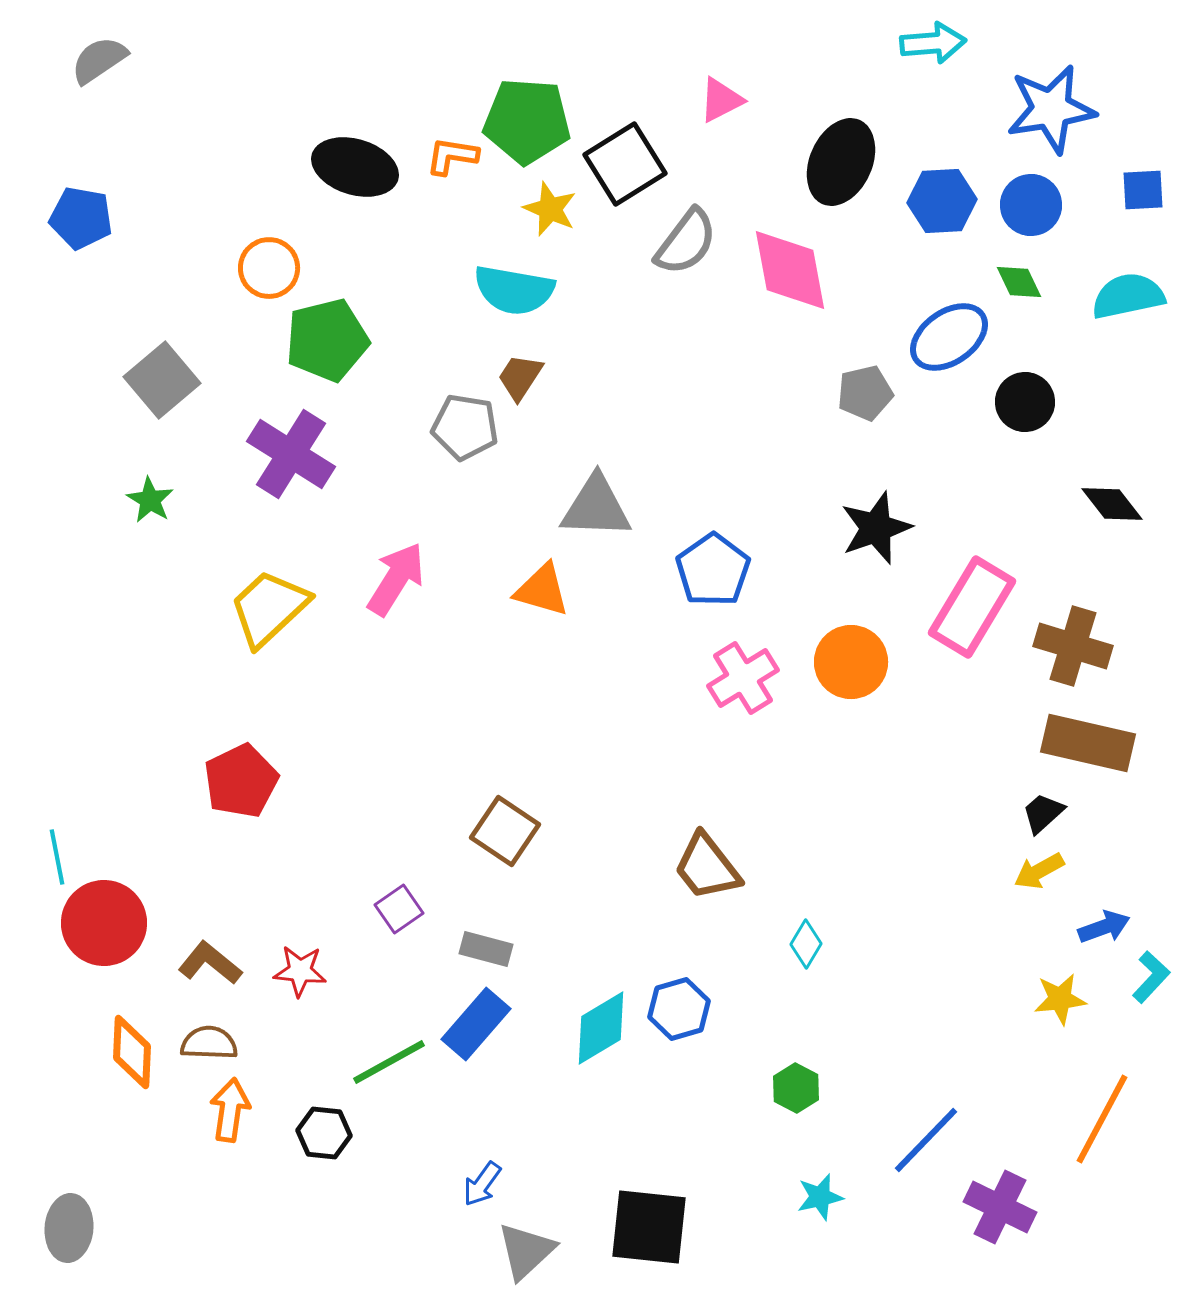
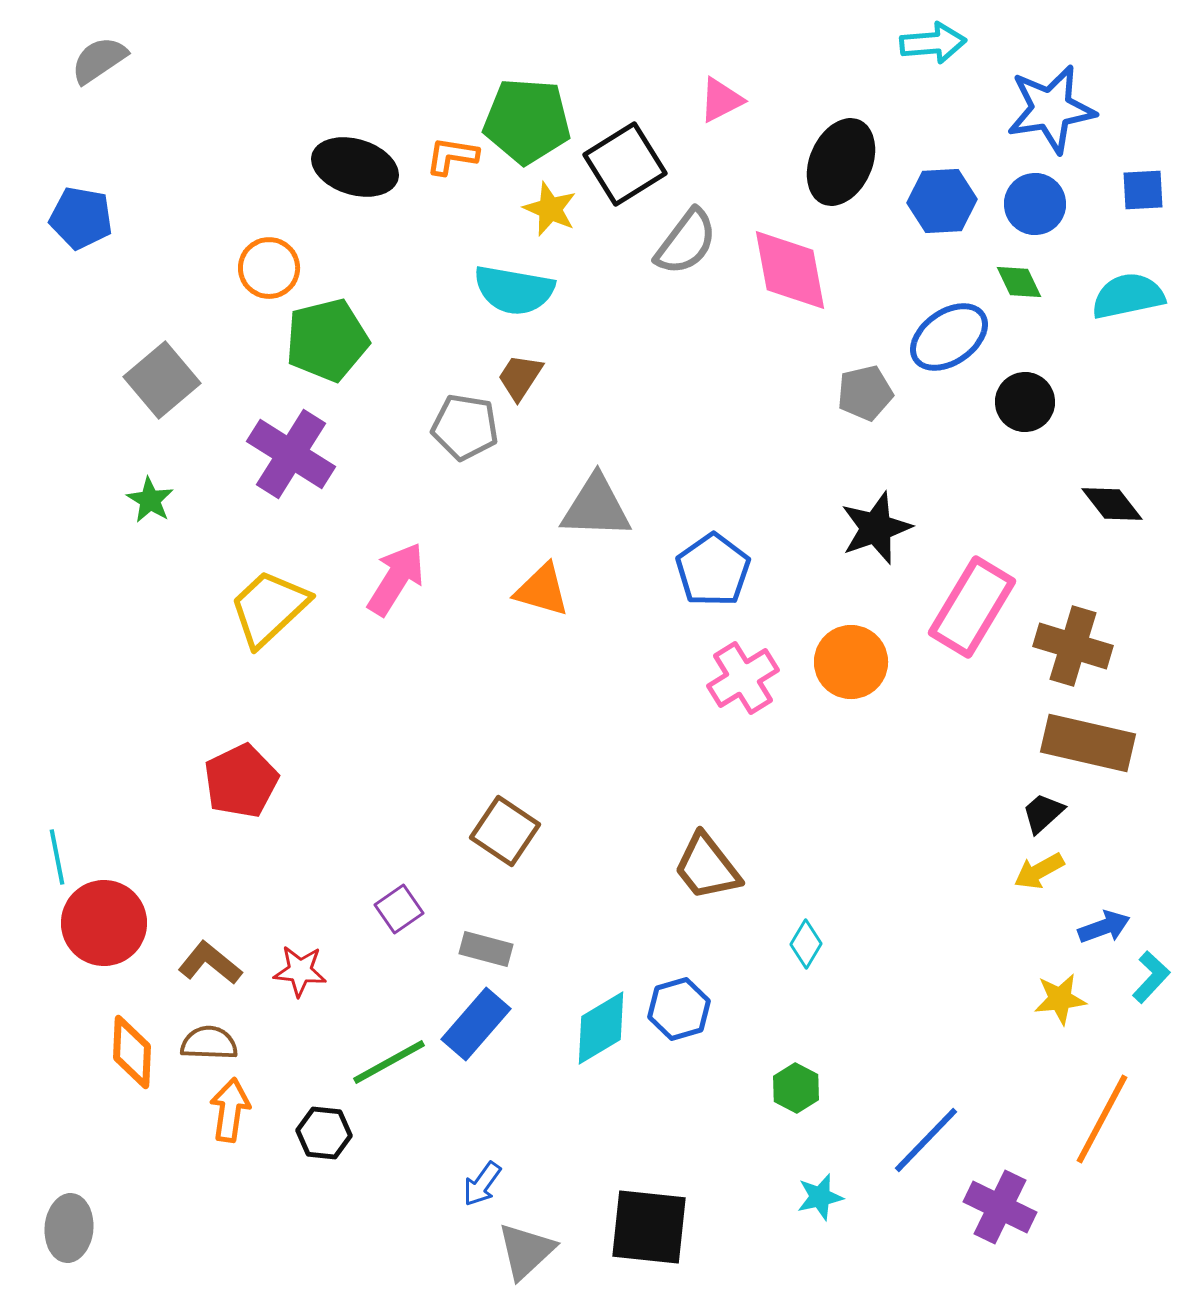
blue circle at (1031, 205): moved 4 px right, 1 px up
